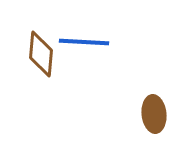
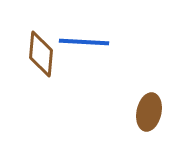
brown ellipse: moved 5 px left, 2 px up; rotated 18 degrees clockwise
